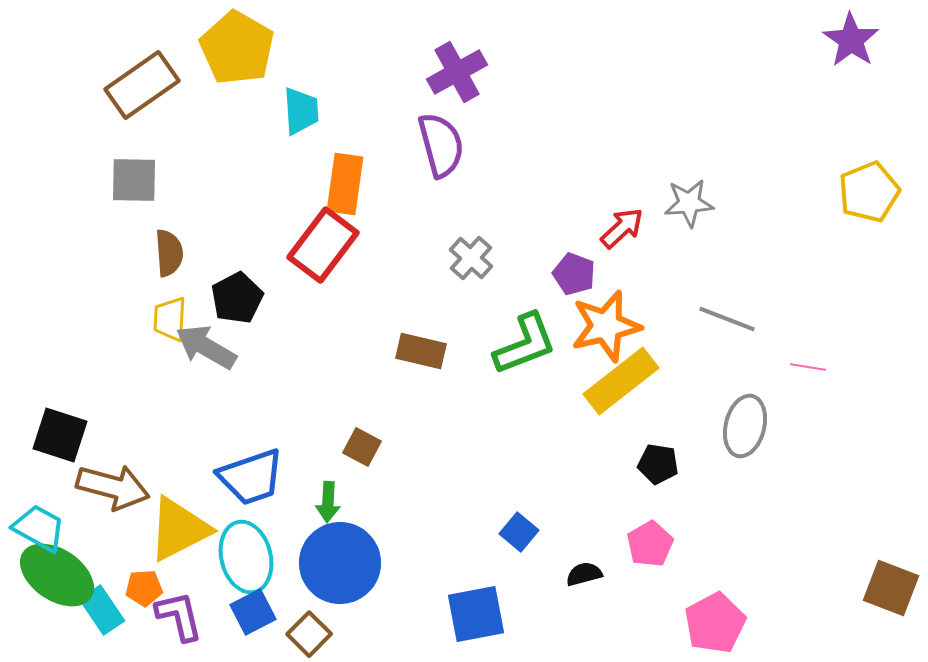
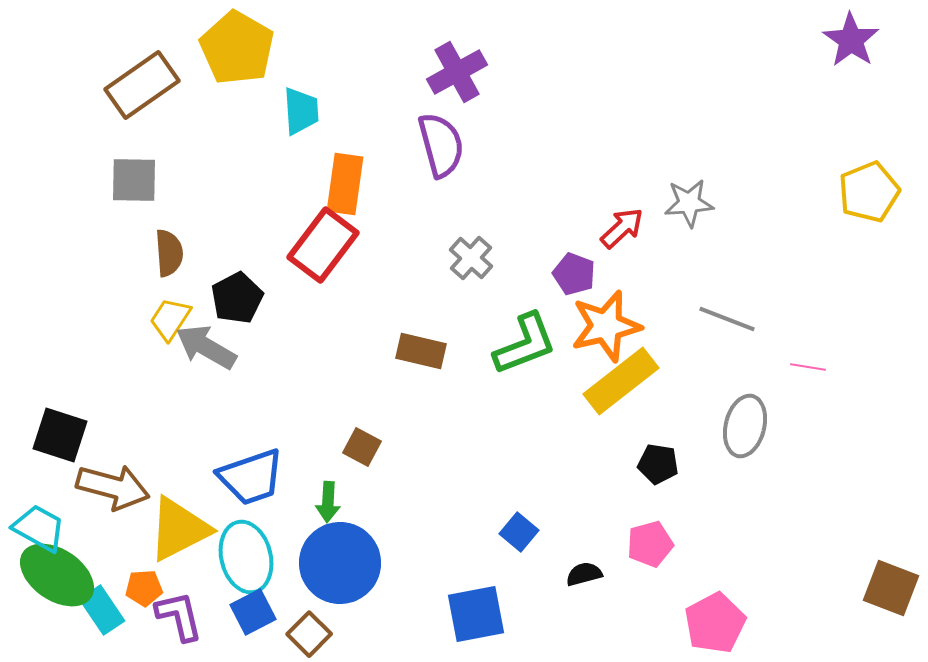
yellow trapezoid at (170, 319): rotated 30 degrees clockwise
pink pentagon at (650, 544): rotated 15 degrees clockwise
